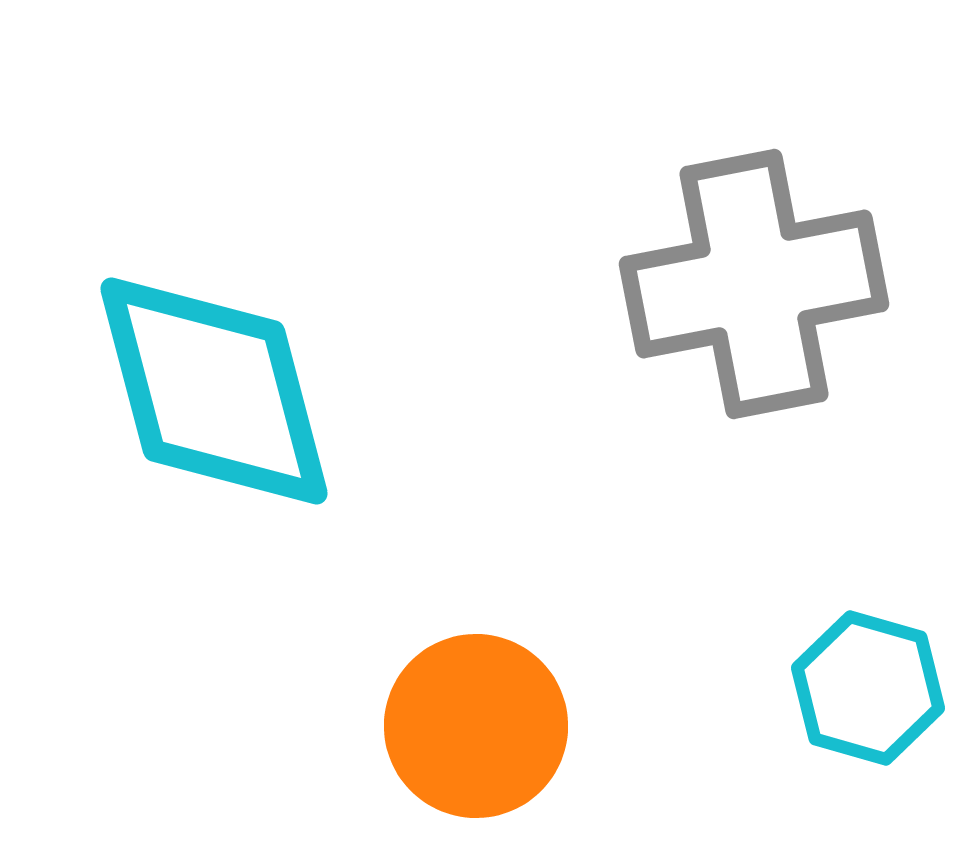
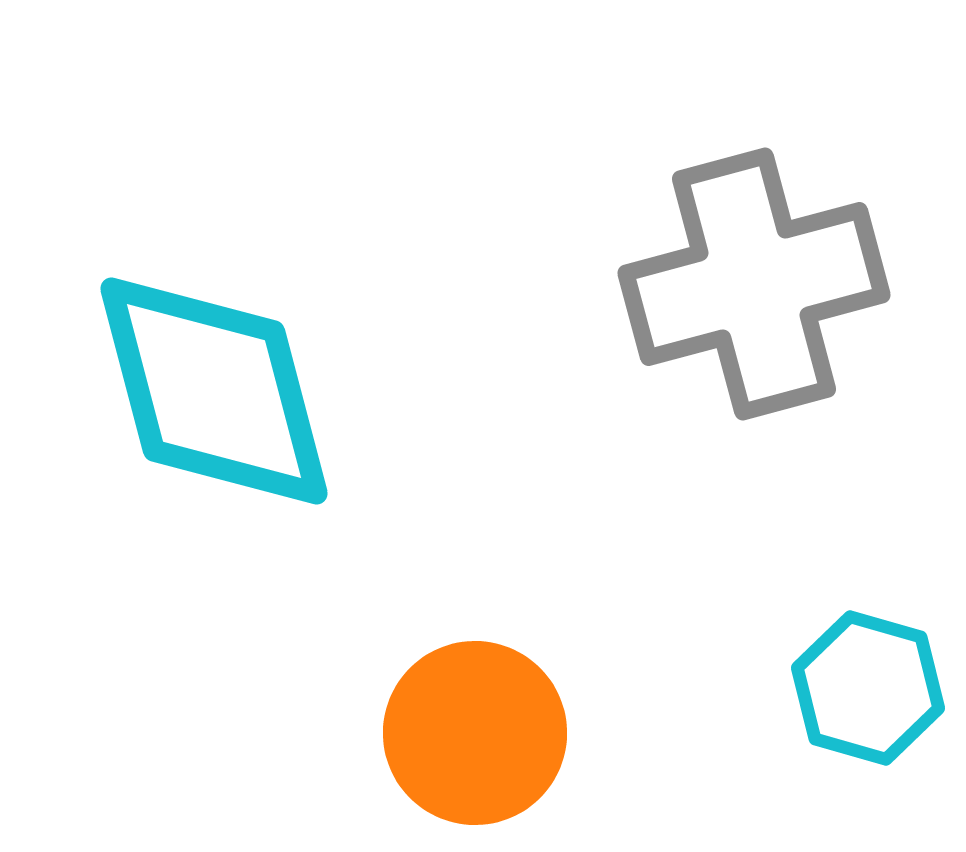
gray cross: rotated 4 degrees counterclockwise
orange circle: moved 1 px left, 7 px down
